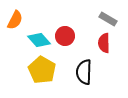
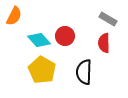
orange semicircle: moved 1 px left, 4 px up
